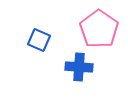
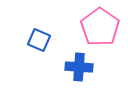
pink pentagon: moved 1 px right, 2 px up
